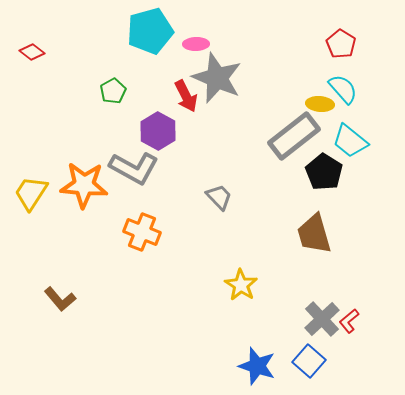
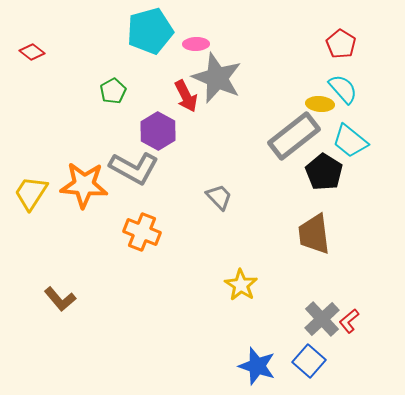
brown trapezoid: rotated 9 degrees clockwise
